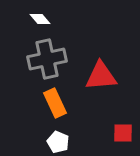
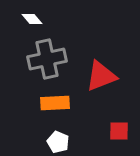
white diamond: moved 8 px left
red triangle: rotated 16 degrees counterclockwise
orange rectangle: rotated 68 degrees counterclockwise
red square: moved 4 px left, 2 px up
